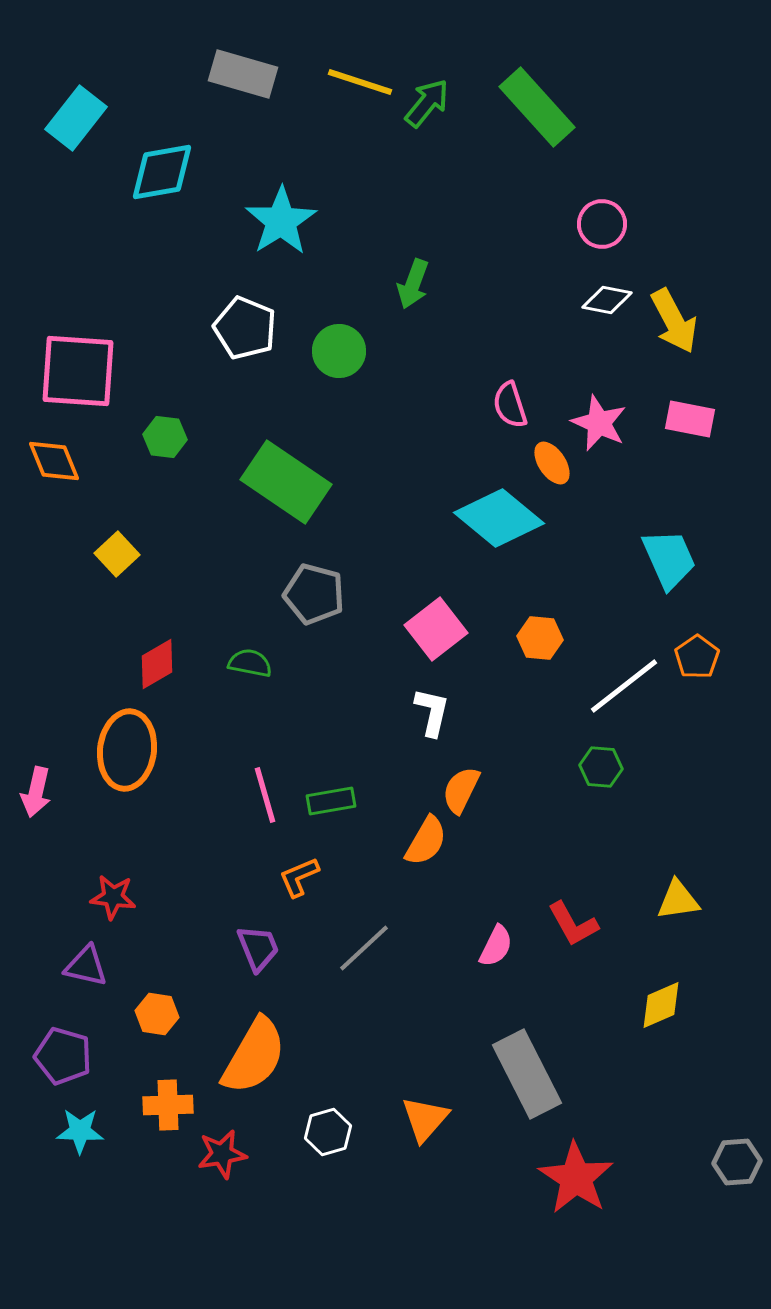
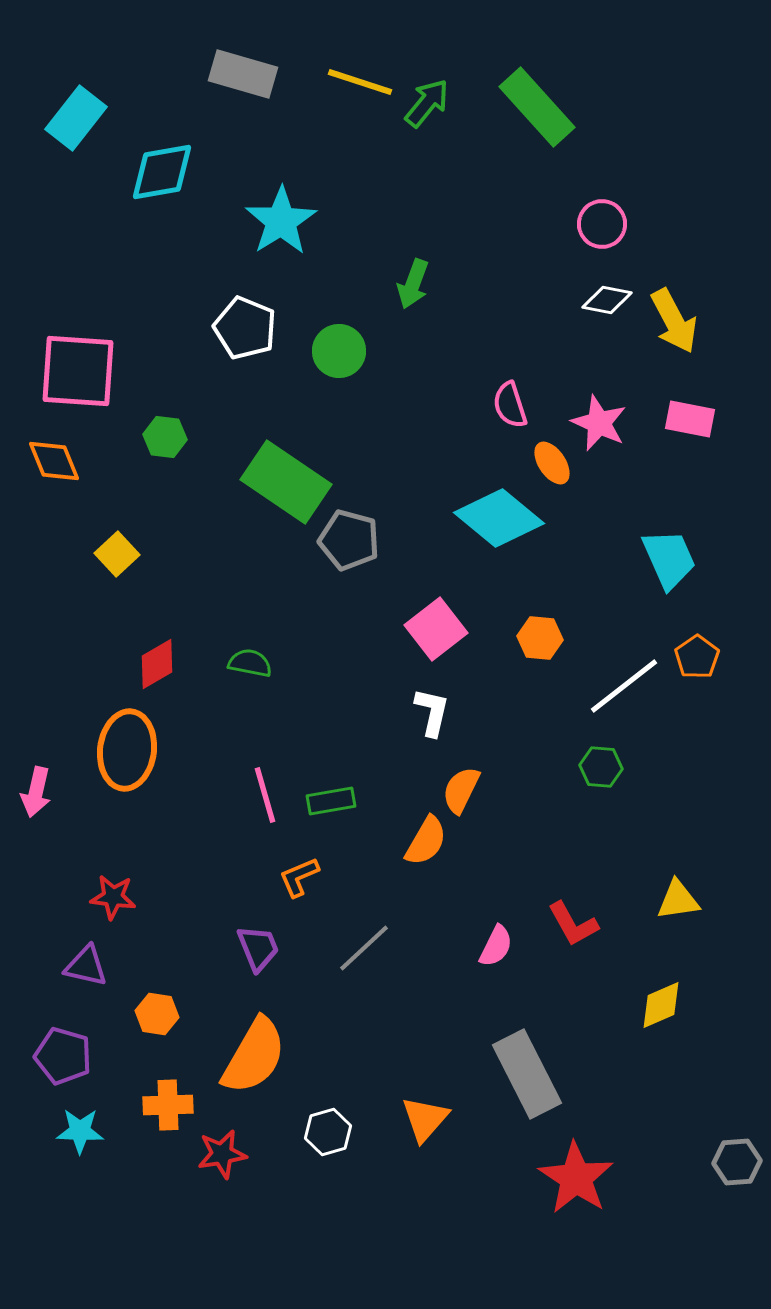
gray pentagon at (314, 594): moved 35 px right, 54 px up
